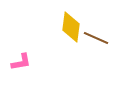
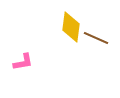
pink L-shape: moved 2 px right
